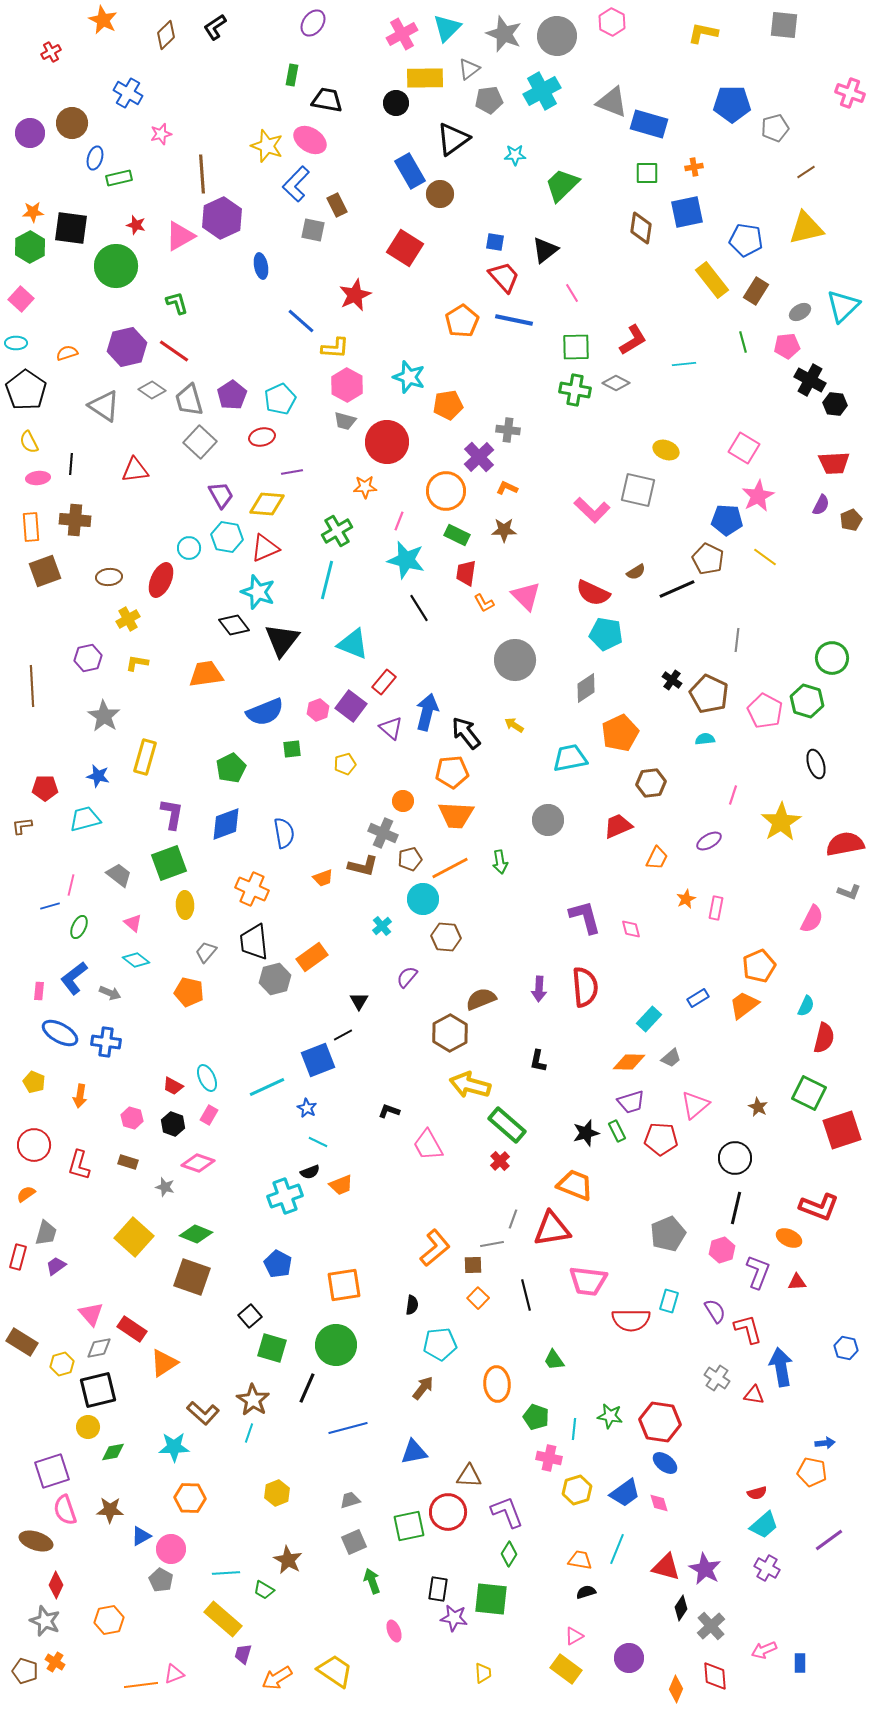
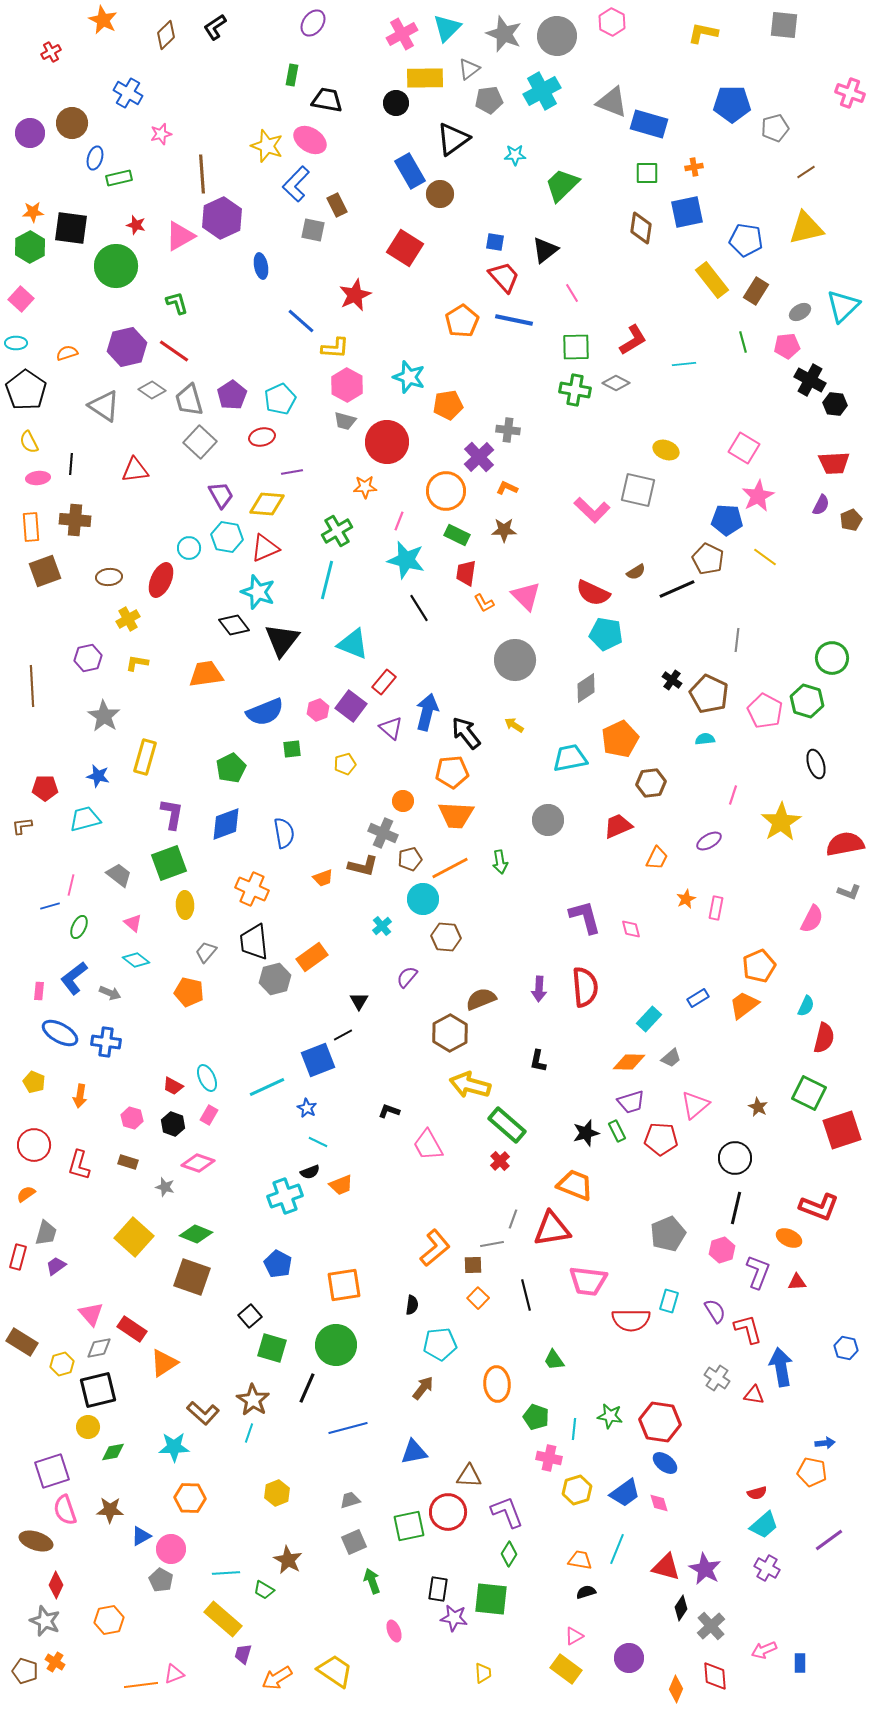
orange pentagon at (620, 733): moved 6 px down
